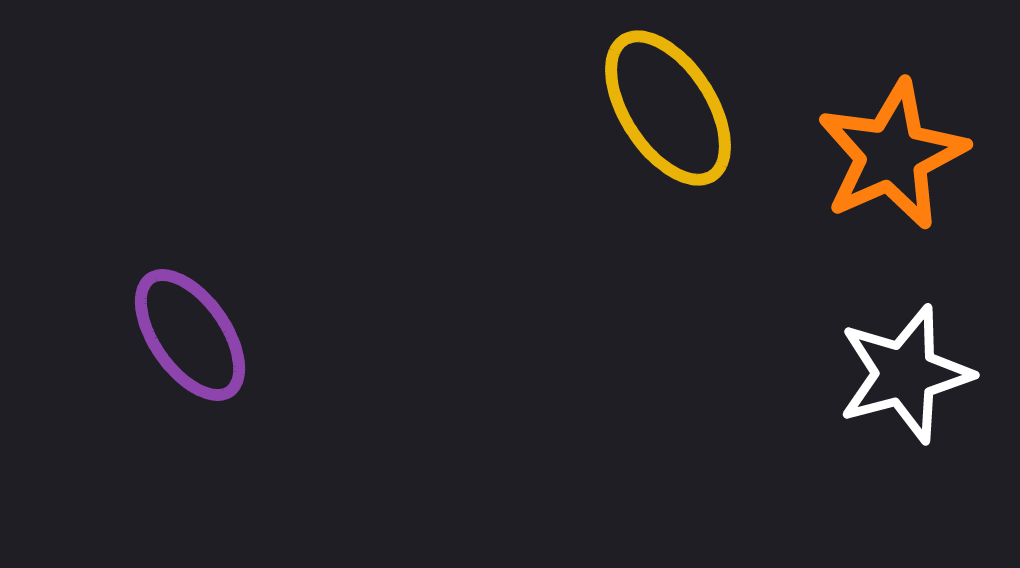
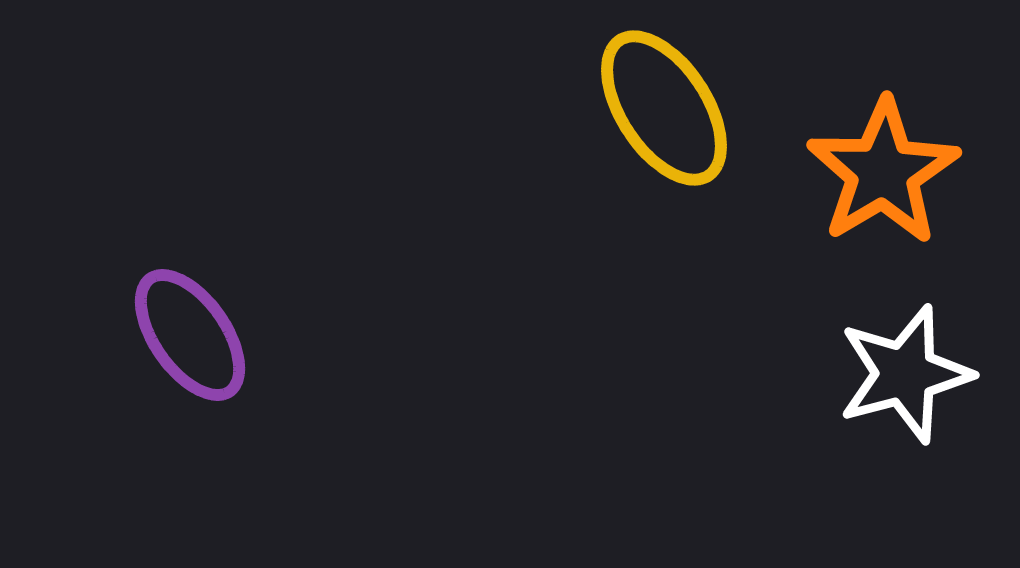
yellow ellipse: moved 4 px left
orange star: moved 9 px left, 17 px down; rotated 7 degrees counterclockwise
